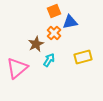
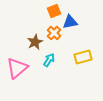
brown star: moved 1 px left, 2 px up
